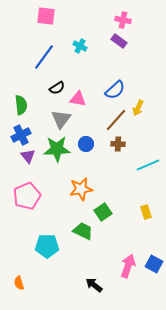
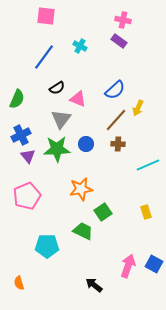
pink triangle: rotated 12 degrees clockwise
green semicircle: moved 4 px left, 6 px up; rotated 30 degrees clockwise
